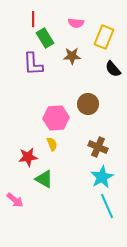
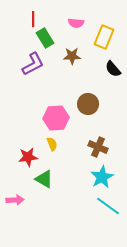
purple L-shape: rotated 115 degrees counterclockwise
pink arrow: rotated 42 degrees counterclockwise
cyan line: moved 1 px right; rotated 30 degrees counterclockwise
